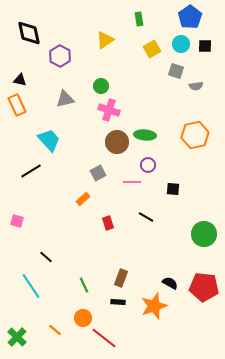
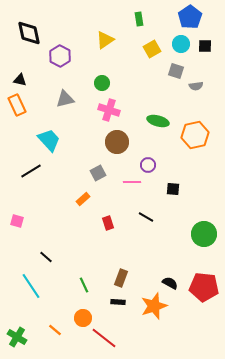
green circle at (101, 86): moved 1 px right, 3 px up
green ellipse at (145, 135): moved 13 px right, 14 px up; rotated 10 degrees clockwise
green cross at (17, 337): rotated 12 degrees counterclockwise
